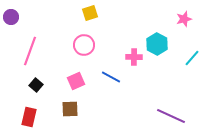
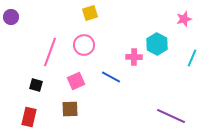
pink line: moved 20 px right, 1 px down
cyan line: rotated 18 degrees counterclockwise
black square: rotated 24 degrees counterclockwise
